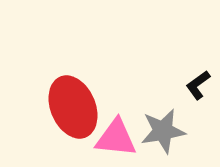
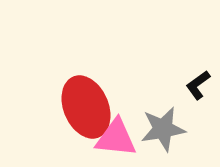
red ellipse: moved 13 px right
gray star: moved 2 px up
